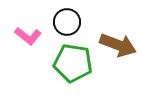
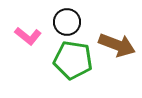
brown arrow: moved 1 px left
green pentagon: moved 3 px up
